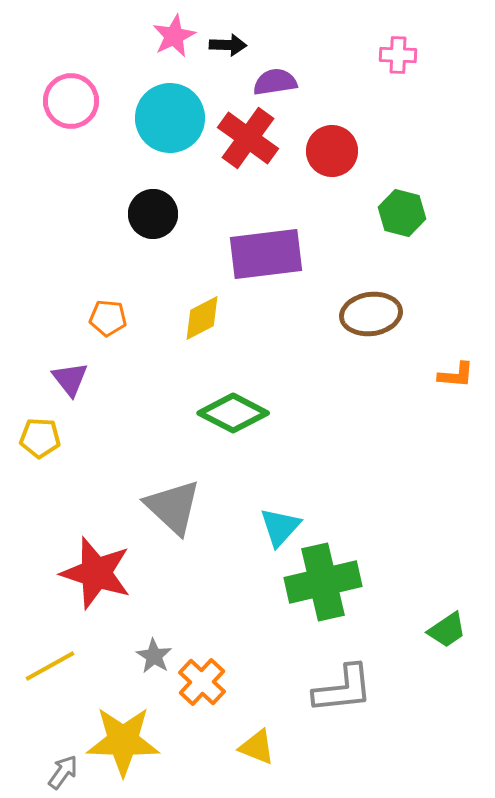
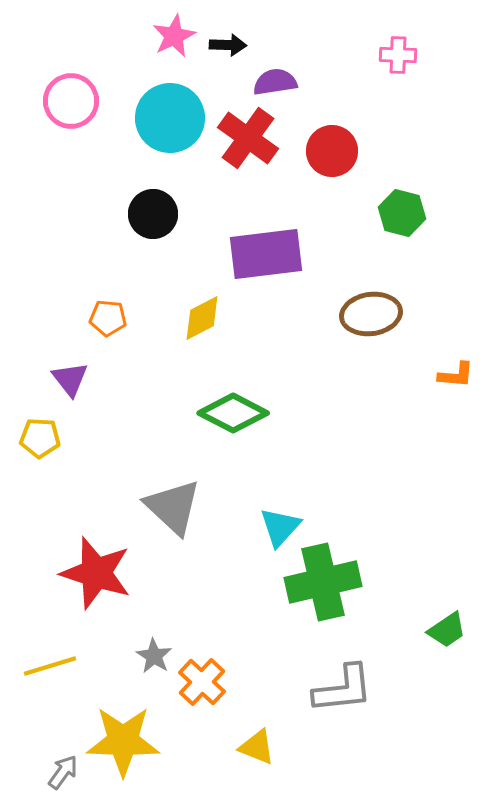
yellow line: rotated 12 degrees clockwise
